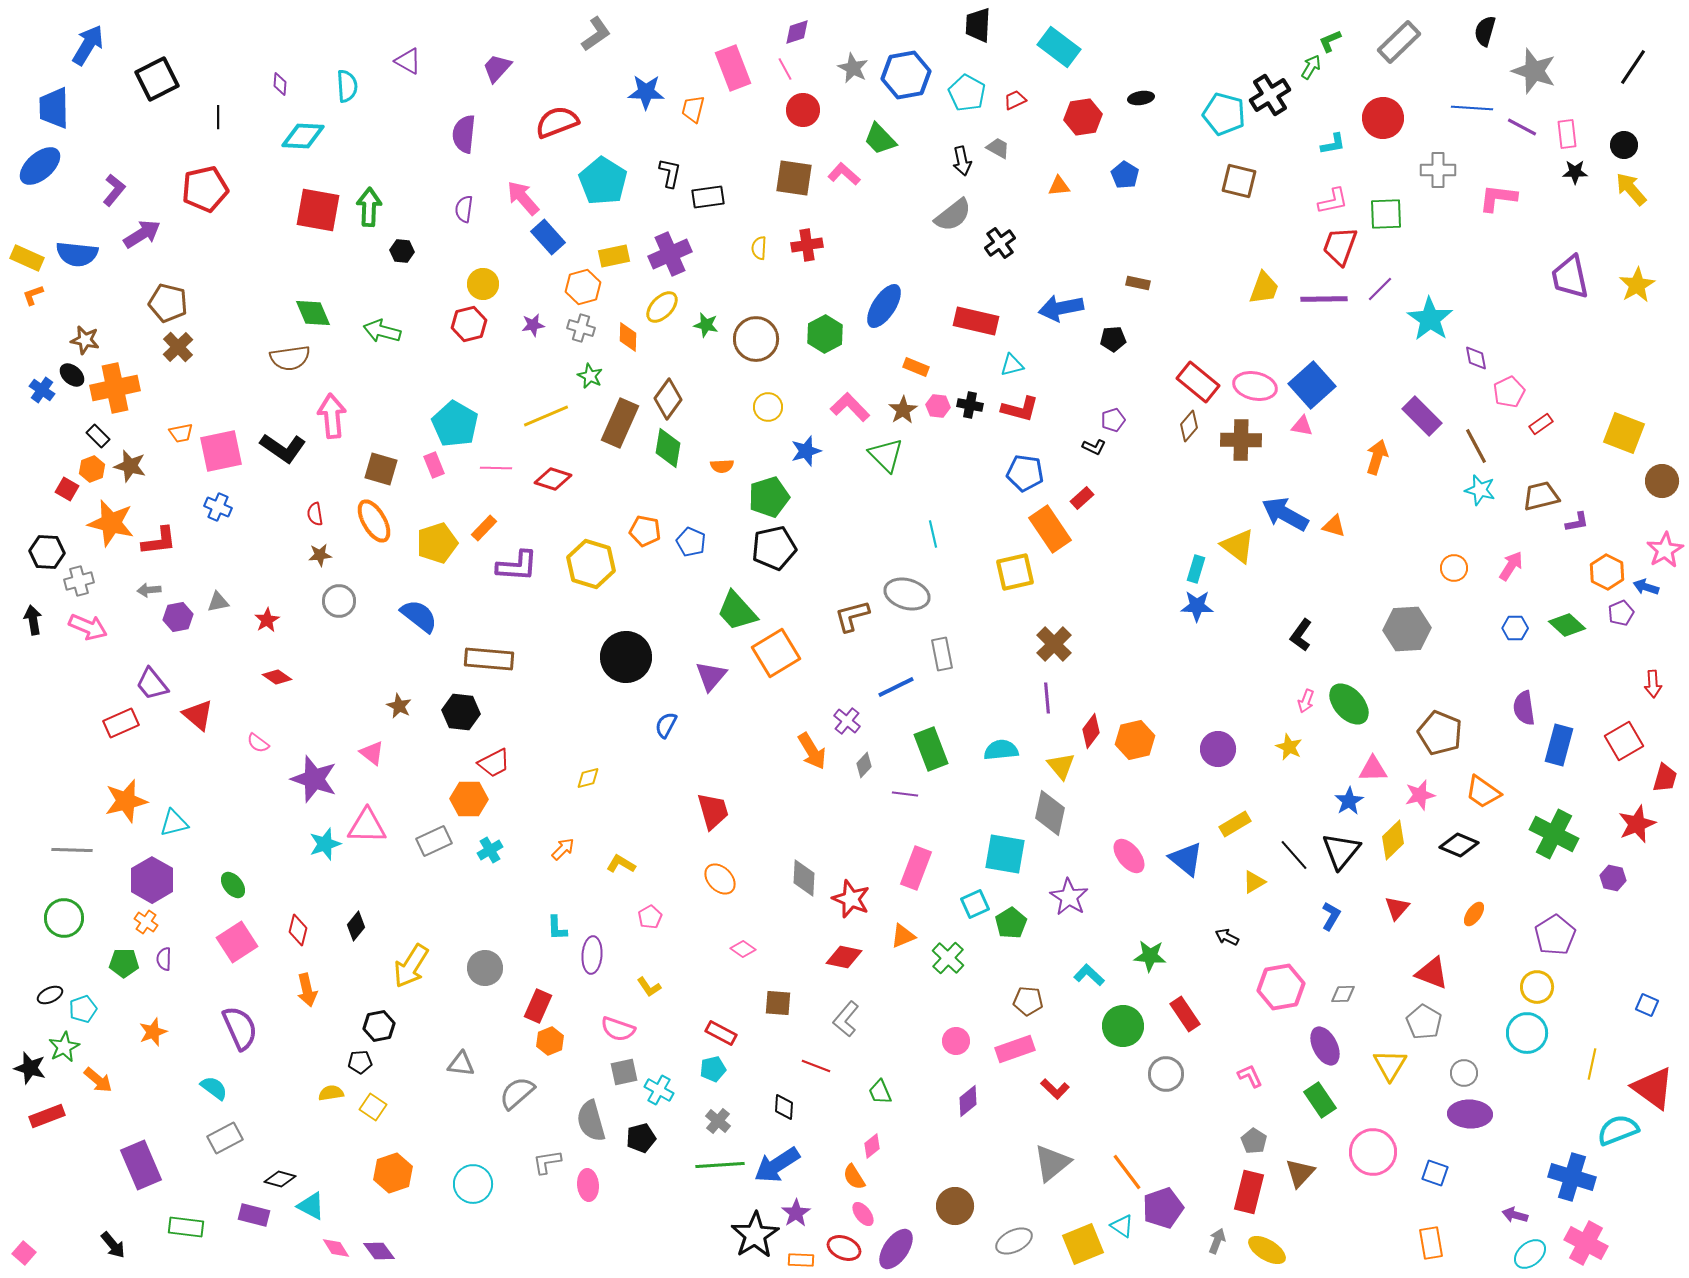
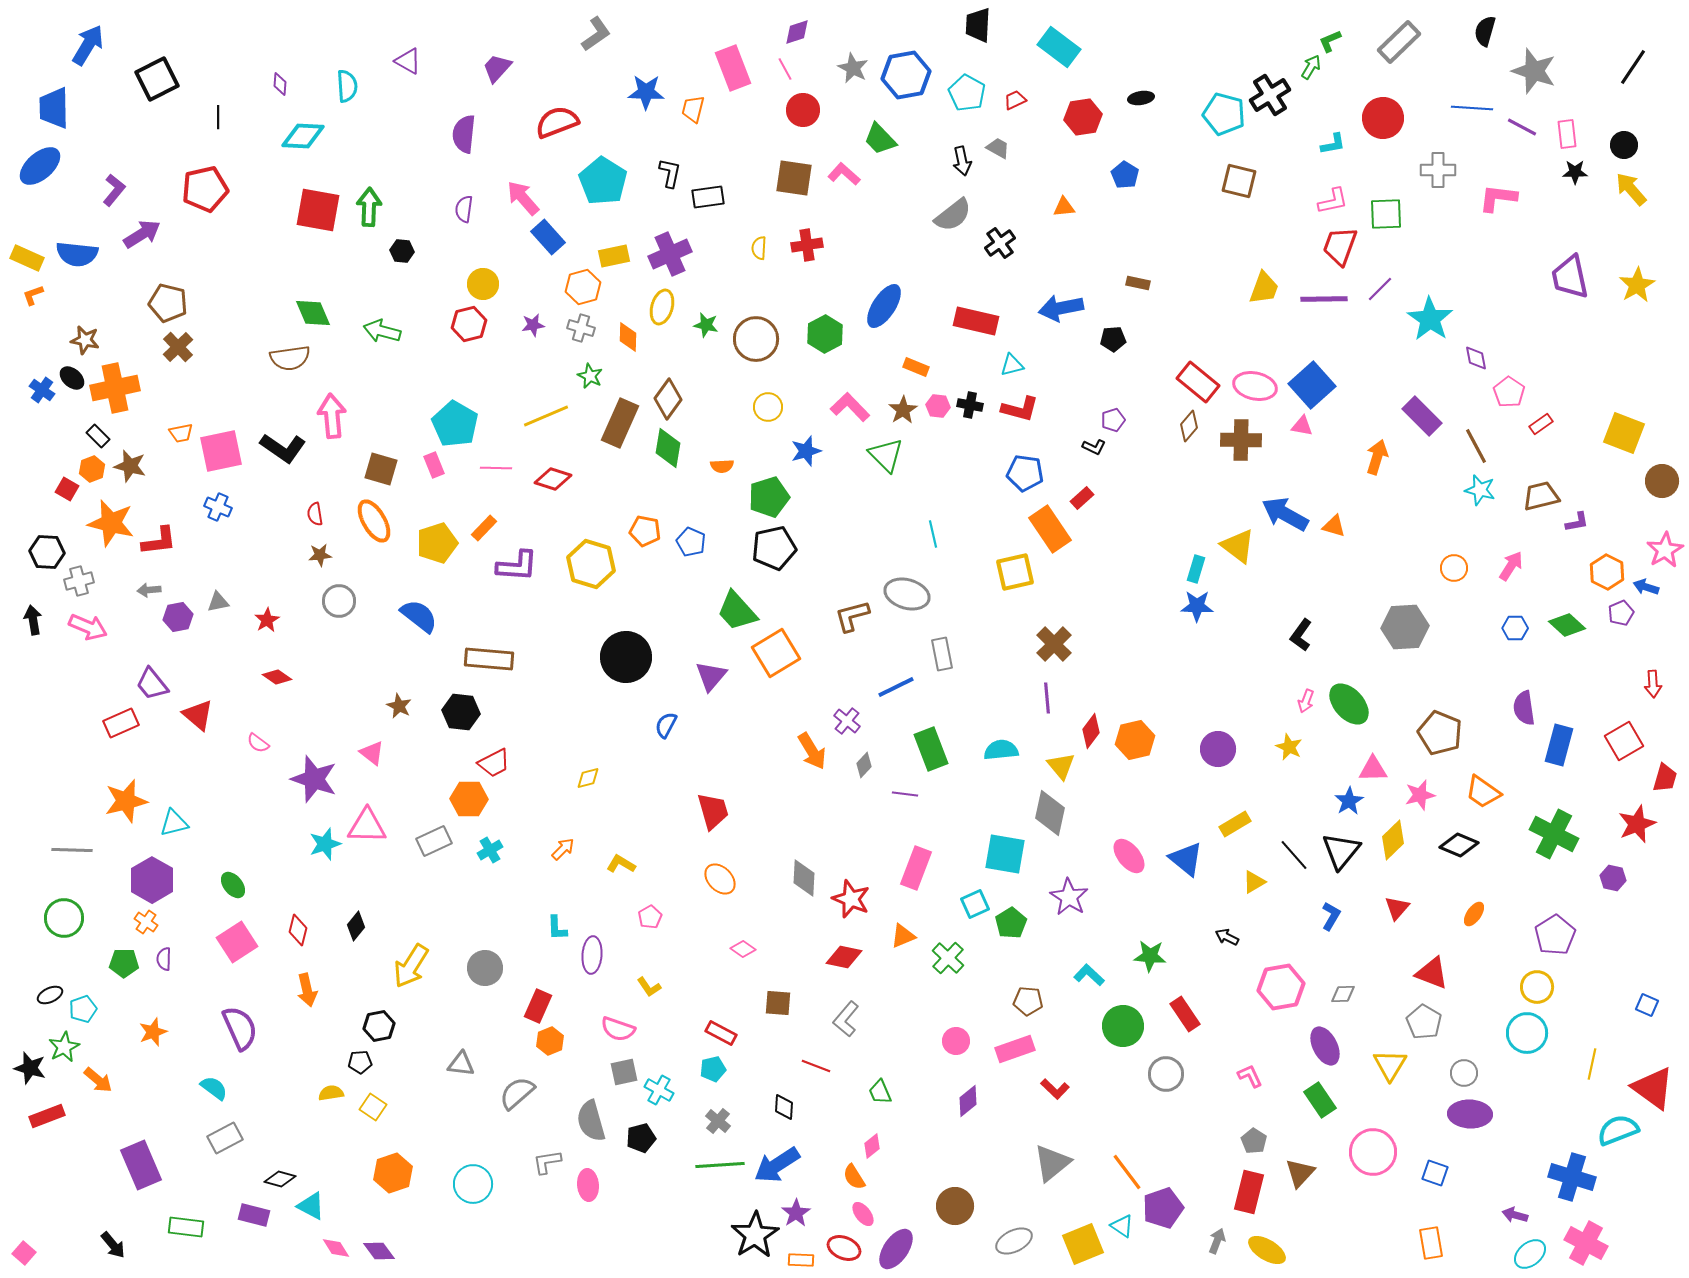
orange triangle at (1059, 186): moved 5 px right, 21 px down
yellow ellipse at (662, 307): rotated 28 degrees counterclockwise
black ellipse at (72, 375): moved 3 px down
pink pentagon at (1509, 392): rotated 12 degrees counterclockwise
gray hexagon at (1407, 629): moved 2 px left, 2 px up
